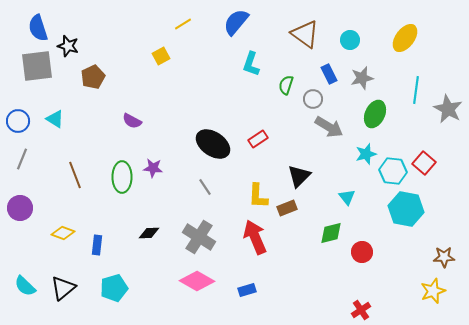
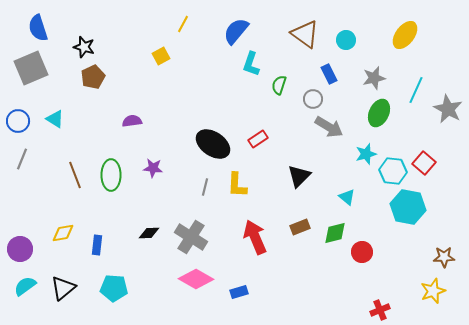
blue semicircle at (236, 22): moved 9 px down
yellow line at (183, 24): rotated 30 degrees counterclockwise
yellow ellipse at (405, 38): moved 3 px up
cyan circle at (350, 40): moved 4 px left
black star at (68, 46): moved 16 px right, 1 px down
gray square at (37, 66): moved 6 px left, 2 px down; rotated 16 degrees counterclockwise
gray star at (362, 78): moved 12 px right
green semicircle at (286, 85): moved 7 px left
cyan line at (416, 90): rotated 16 degrees clockwise
green ellipse at (375, 114): moved 4 px right, 1 px up
purple semicircle at (132, 121): rotated 144 degrees clockwise
green ellipse at (122, 177): moved 11 px left, 2 px up
gray line at (205, 187): rotated 48 degrees clockwise
yellow L-shape at (258, 196): moved 21 px left, 11 px up
cyan triangle at (347, 197): rotated 12 degrees counterclockwise
purple circle at (20, 208): moved 41 px down
brown rectangle at (287, 208): moved 13 px right, 19 px down
cyan hexagon at (406, 209): moved 2 px right, 2 px up
yellow diamond at (63, 233): rotated 30 degrees counterclockwise
green diamond at (331, 233): moved 4 px right
gray cross at (199, 237): moved 8 px left
pink diamond at (197, 281): moved 1 px left, 2 px up
cyan semicircle at (25, 286): rotated 100 degrees clockwise
cyan pentagon at (114, 288): rotated 20 degrees clockwise
blue rectangle at (247, 290): moved 8 px left, 2 px down
red cross at (361, 310): moved 19 px right; rotated 12 degrees clockwise
